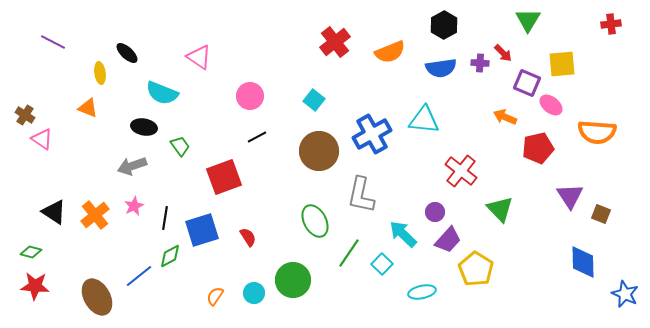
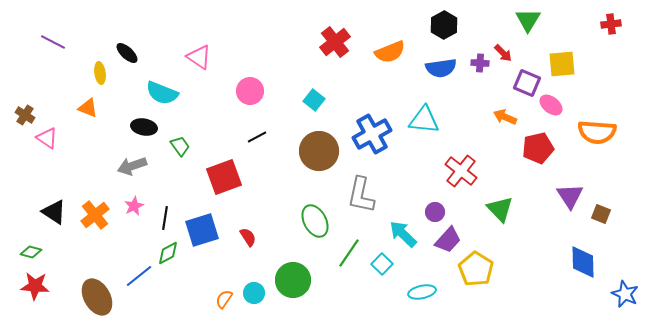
pink circle at (250, 96): moved 5 px up
pink triangle at (42, 139): moved 5 px right, 1 px up
green diamond at (170, 256): moved 2 px left, 3 px up
orange semicircle at (215, 296): moved 9 px right, 3 px down
